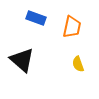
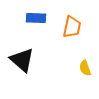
blue rectangle: rotated 18 degrees counterclockwise
yellow semicircle: moved 7 px right, 4 px down
